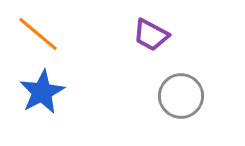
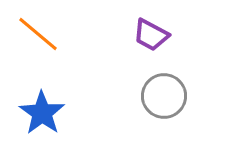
blue star: moved 21 px down; rotated 9 degrees counterclockwise
gray circle: moved 17 px left
